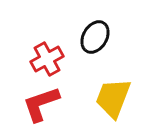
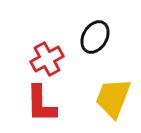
red L-shape: rotated 72 degrees counterclockwise
